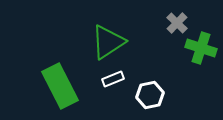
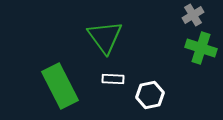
gray cross: moved 16 px right, 8 px up; rotated 15 degrees clockwise
green triangle: moved 3 px left, 5 px up; rotated 33 degrees counterclockwise
white rectangle: rotated 25 degrees clockwise
